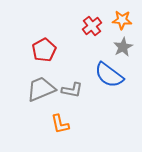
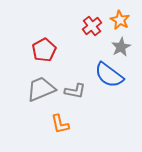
orange star: moved 2 px left; rotated 24 degrees clockwise
gray star: moved 2 px left
gray L-shape: moved 3 px right, 1 px down
